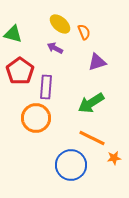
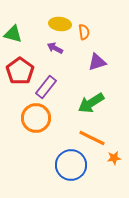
yellow ellipse: rotated 35 degrees counterclockwise
orange semicircle: rotated 14 degrees clockwise
purple rectangle: rotated 35 degrees clockwise
